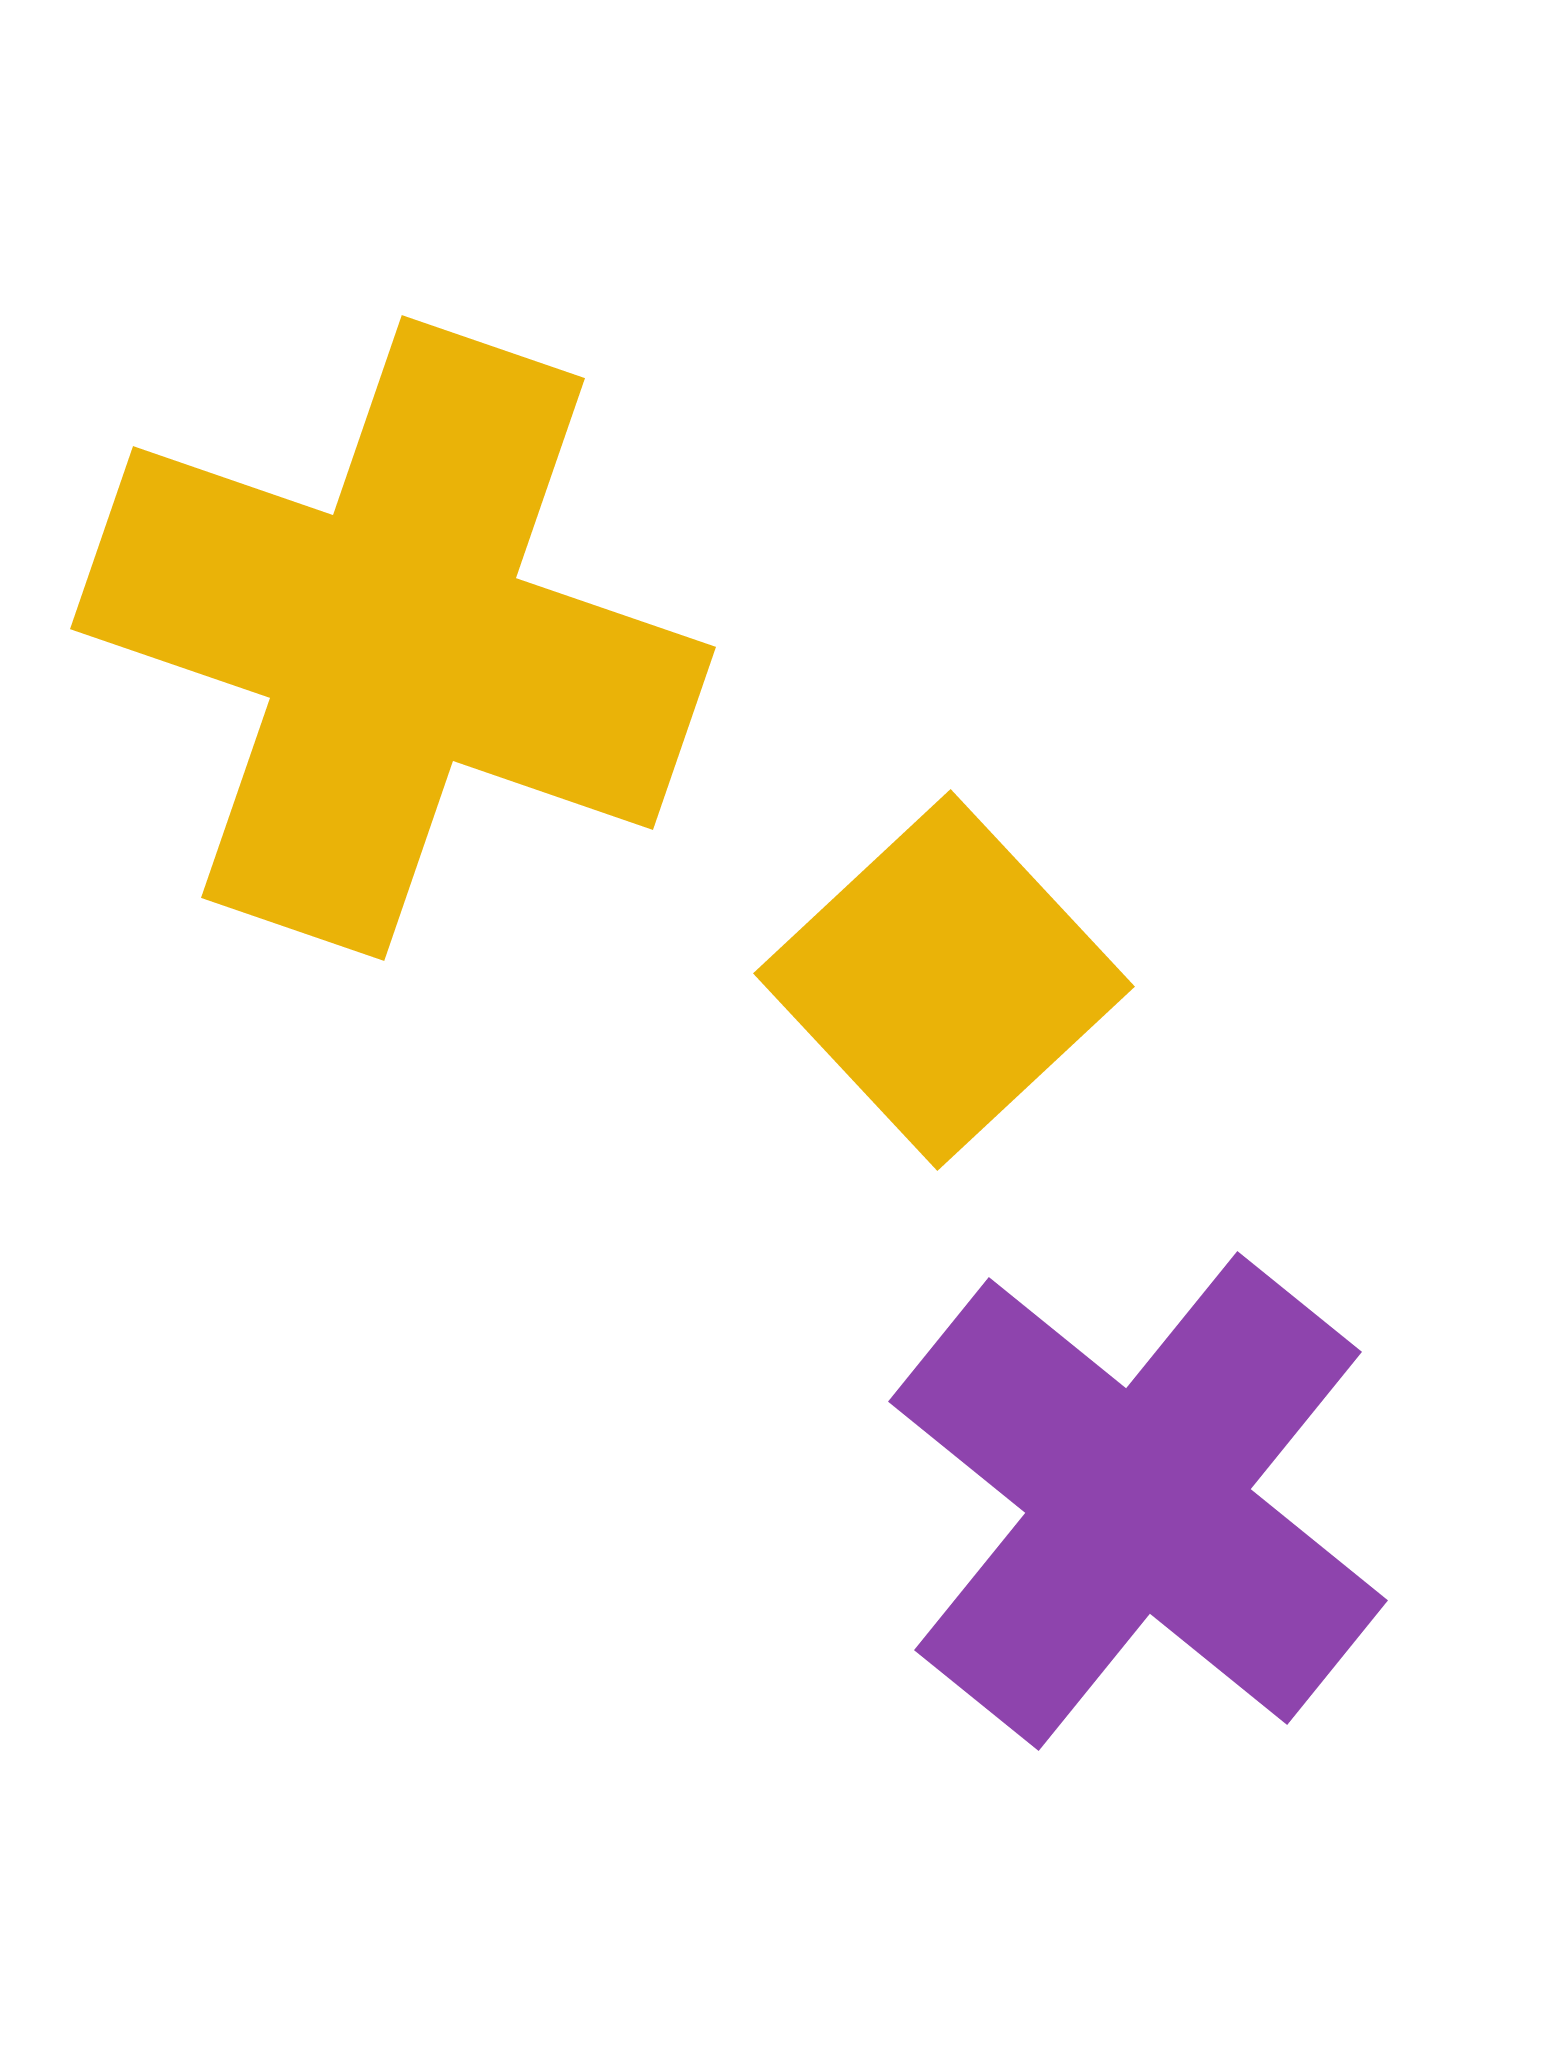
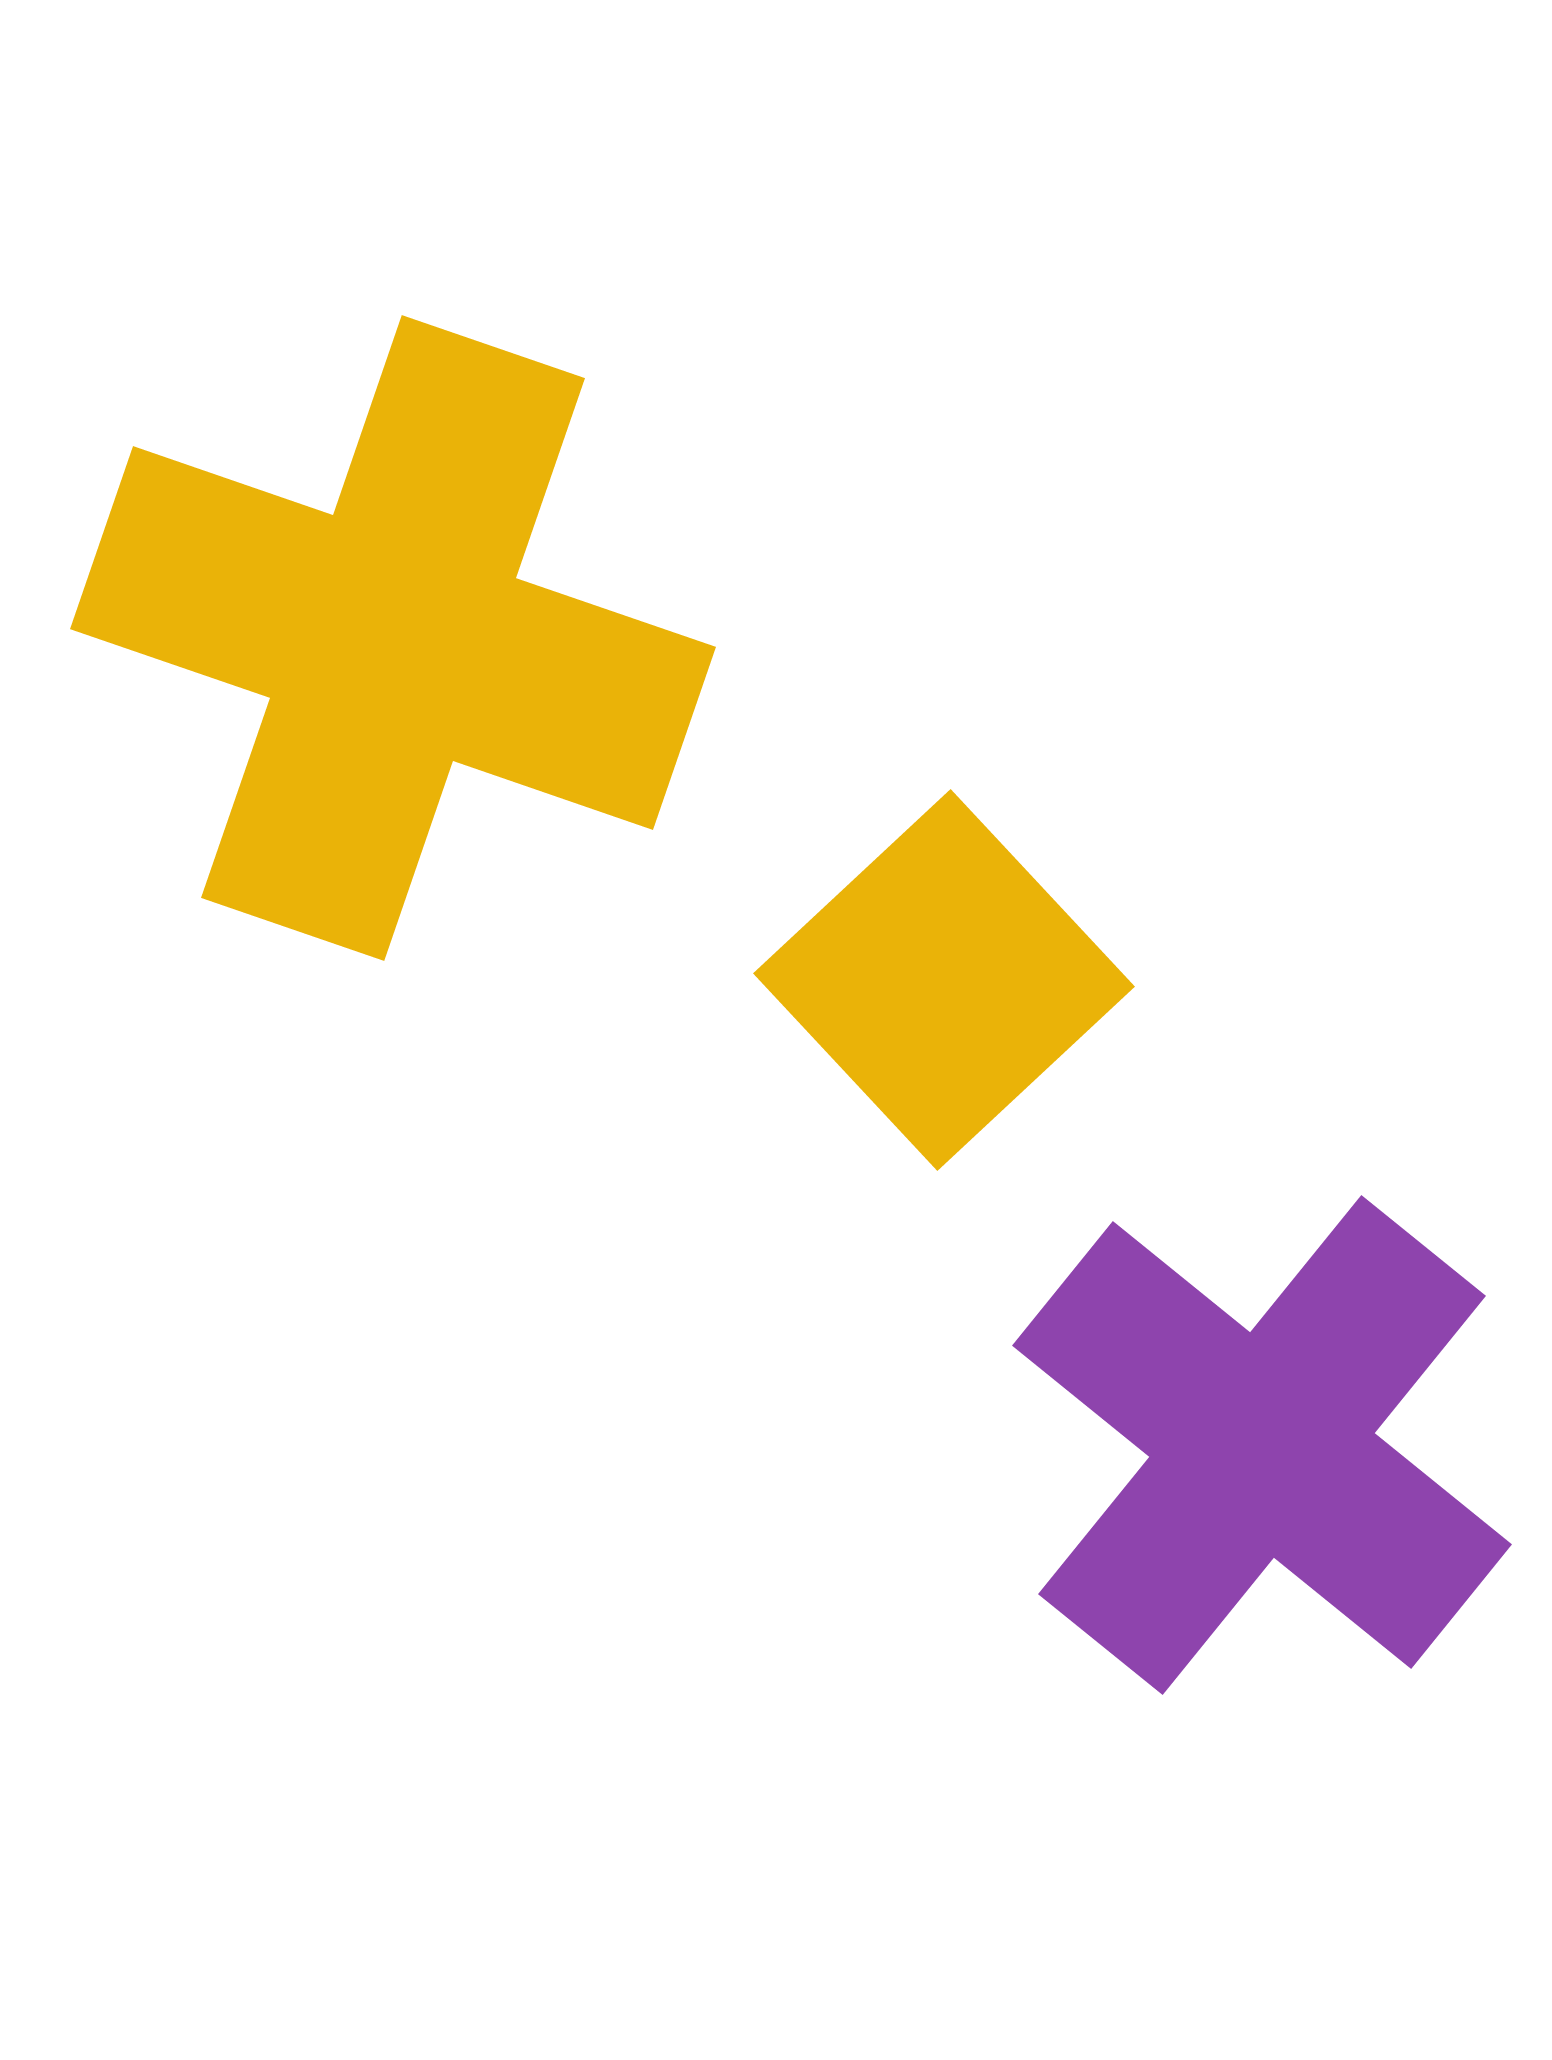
purple cross: moved 124 px right, 56 px up
